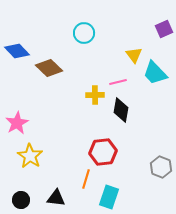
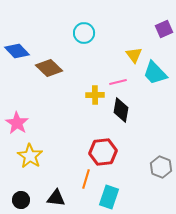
pink star: rotated 10 degrees counterclockwise
